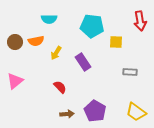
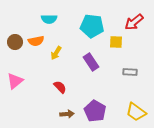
red arrow: moved 6 px left, 1 px down; rotated 60 degrees clockwise
purple rectangle: moved 8 px right
